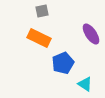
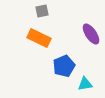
blue pentagon: moved 1 px right, 3 px down
cyan triangle: rotated 42 degrees counterclockwise
